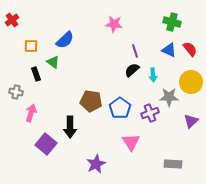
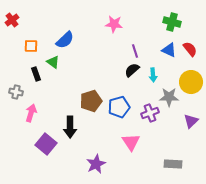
brown pentagon: rotated 25 degrees counterclockwise
blue pentagon: moved 1 px left, 1 px up; rotated 20 degrees clockwise
